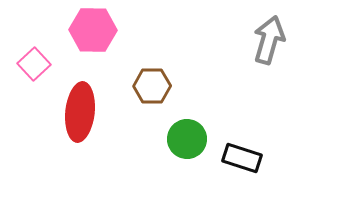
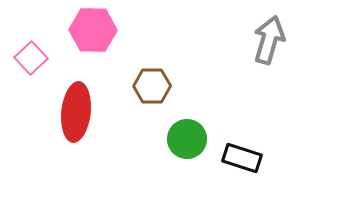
pink square: moved 3 px left, 6 px up
red ellipse: moved 4 px left
